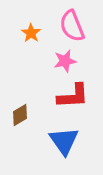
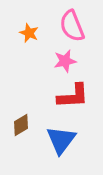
orange star: moved 2 px left; rotated 12 degrees counterclockwise
brown diamond: moved 1 px right, 10 px down
blue triangle: moved 3 px left, 1 px up; rotated 12 degrees clockwise
